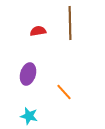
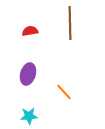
red semicircle: moved 8 px left
cyan star: rotated 18 degrees counterclockwise
